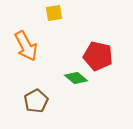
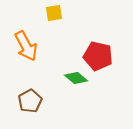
brown pentagon: moved 6 px left
